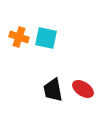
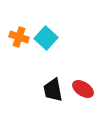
cyan square: rotated 30 degrees clockwise
